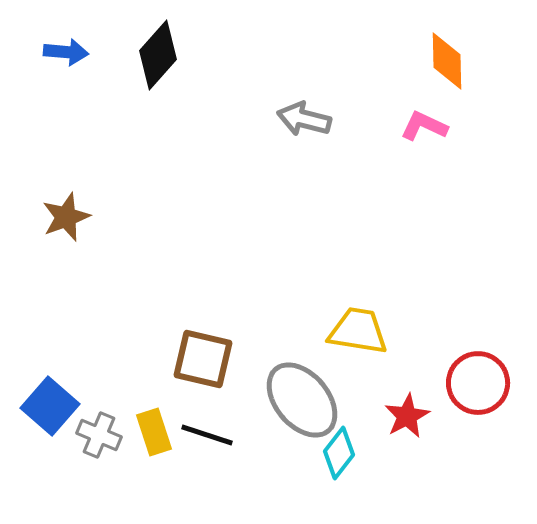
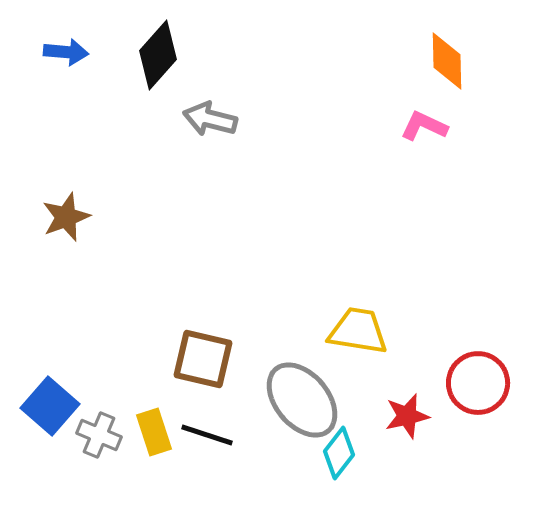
gray arrow: moved 94 px left
red star: rotated 15 degrees clockwise
